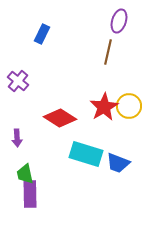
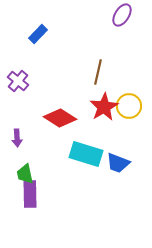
purple ellipse: moved 3 px right, 6 px up; rotated 15 degrees clockwise
blue rectangle: moved 4 px left; rotated 18 degrees clockwise
brown line: moved 10 px left, 20 px down
